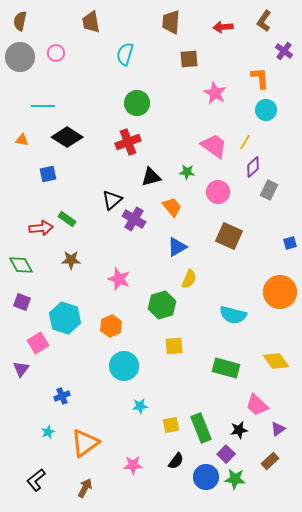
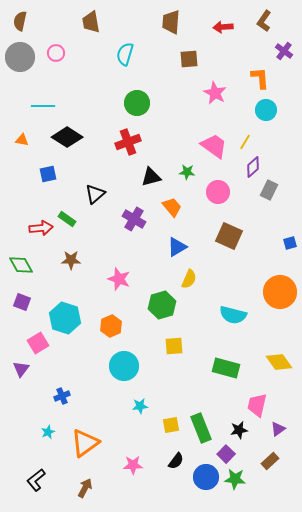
black triangle at (112, 200): moved 17 px left, 6 px up
yellow diamond at (276, 361): moved 3 px right, 1 px down
pink trapezoid at (257, 405): rotated 60 degrees clockwise
